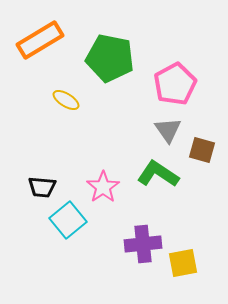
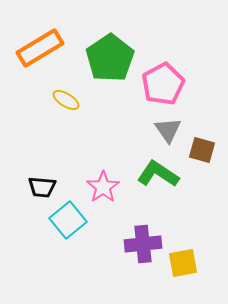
orange rectangle: moved 8 px down
green pentagon: rotated 27 degrees clockwise
pink pentagon: moved 12 px left
